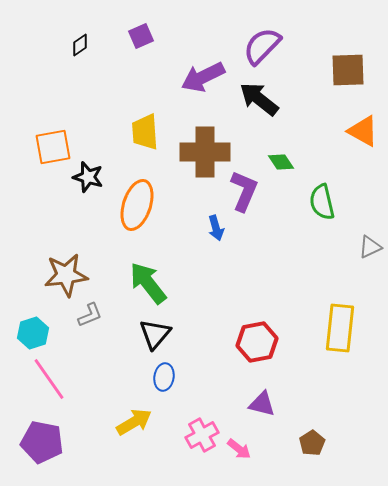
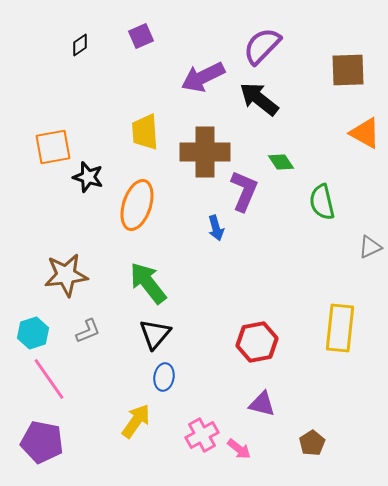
orange triangle: moved 2 px right, 2 px down
gray L-shape: moved 2 px left, 16 px down
yellow arrow: moved 2 px right, 1 px up; rotated 24 degrees counterclockwise
